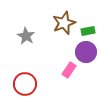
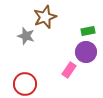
brown star: moved 19 px left, 6 px up
gray star: rotated 12 degrees counterclockwise
